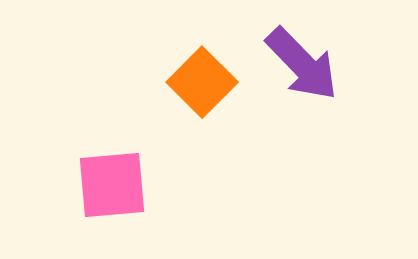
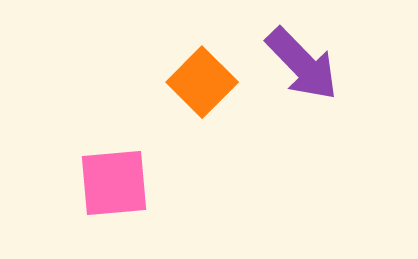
pink square: moved 2 px right, 2 px up
